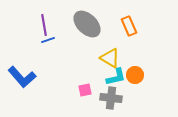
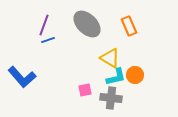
purple line: rotated 30 degrees clockwise
